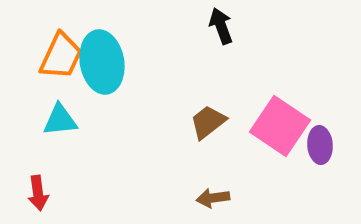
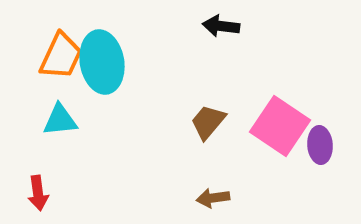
black arrow: rotated 63 degrees counterclockwise
brown trapezoid: rotated 12 degrees counterclockwise
